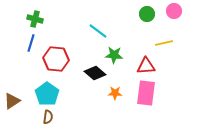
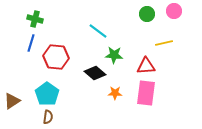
red hexagon: moved 2 px up
